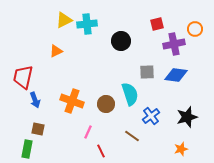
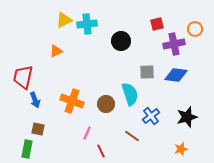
pink line: moved 1 px left, 1 px down
